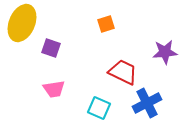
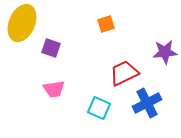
red trapezoid: moved 1 px right, 1 px down; rotated 52 degrees counterclockwise
